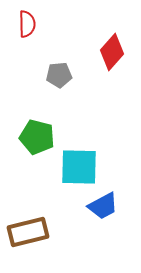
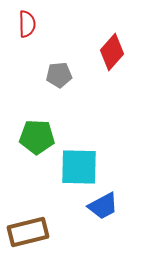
green pentagon: rotated 12 degrees counterclockwise
